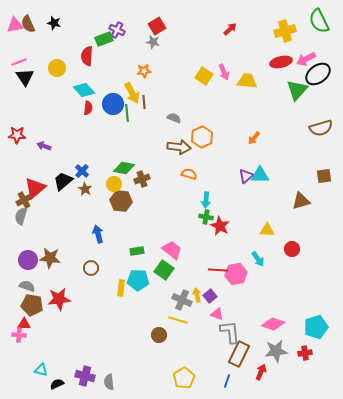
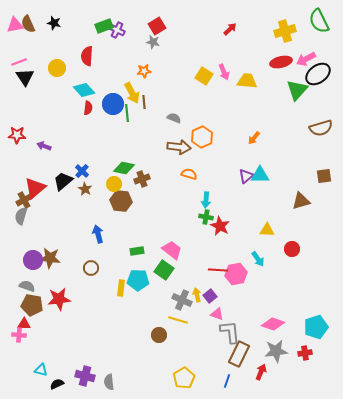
green rectangle at (104, 39): moved 13 px up
purple circle at (28, 260): moved 5 px right
